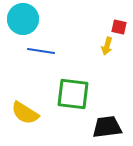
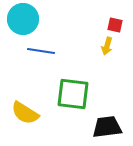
red square: moved 4 px left, 2 px up
